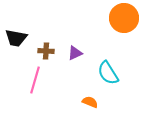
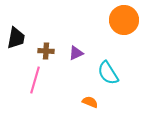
orange circle: moved 2 px down
black trapezoid: rotated 90 degrees counterclockwise
purple triangle: moved 1 px right
